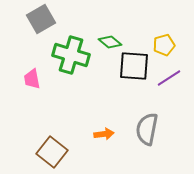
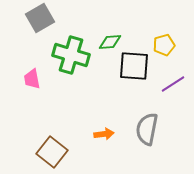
gray square: moved 1 px left, 1 px up
green diamond: rotated 45 degrees counterclockwise
purple line: moved 4 px right, 6 px down
